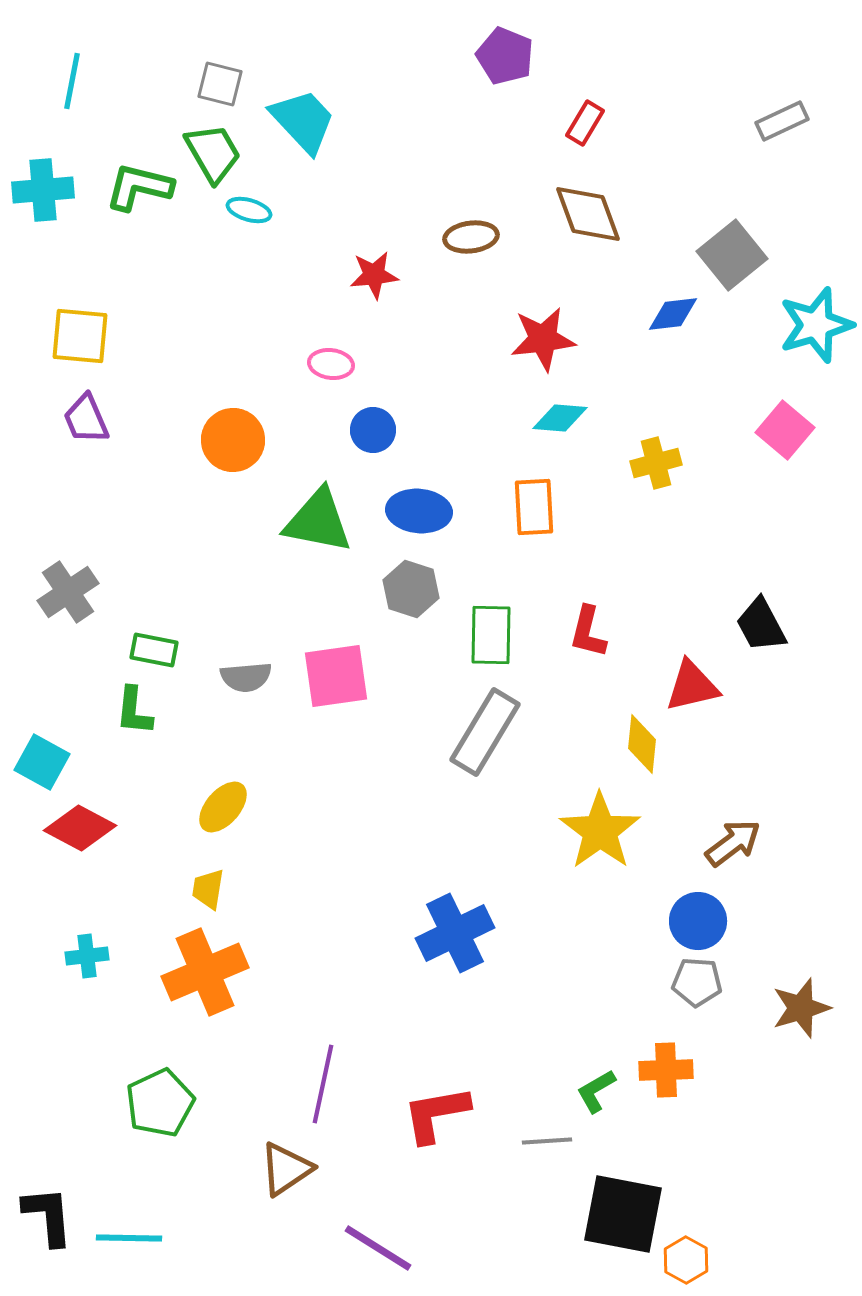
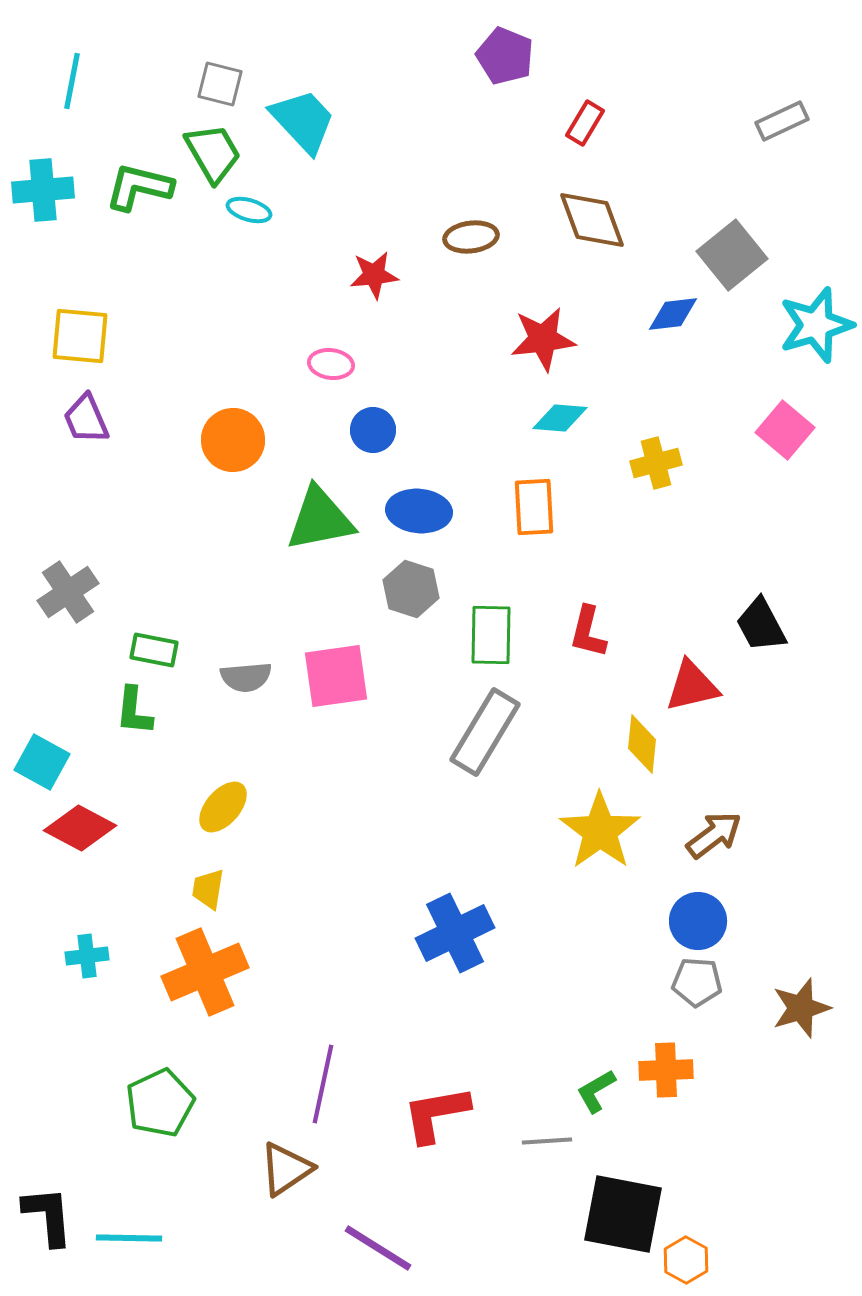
brown diamond at (588, 214): moved 4 px right, 6 px down
green triangle at (318, 521): moved 2 px right, 2 px up; rotated 22 degrees counterclockwise
brown arrow at (733, 843): moved 19 px left, 8 px up
